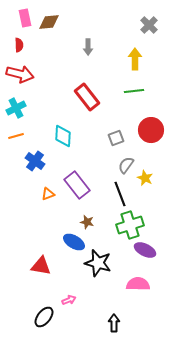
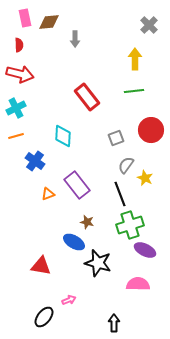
gray arrow: moved 13 px left, 8 px up
